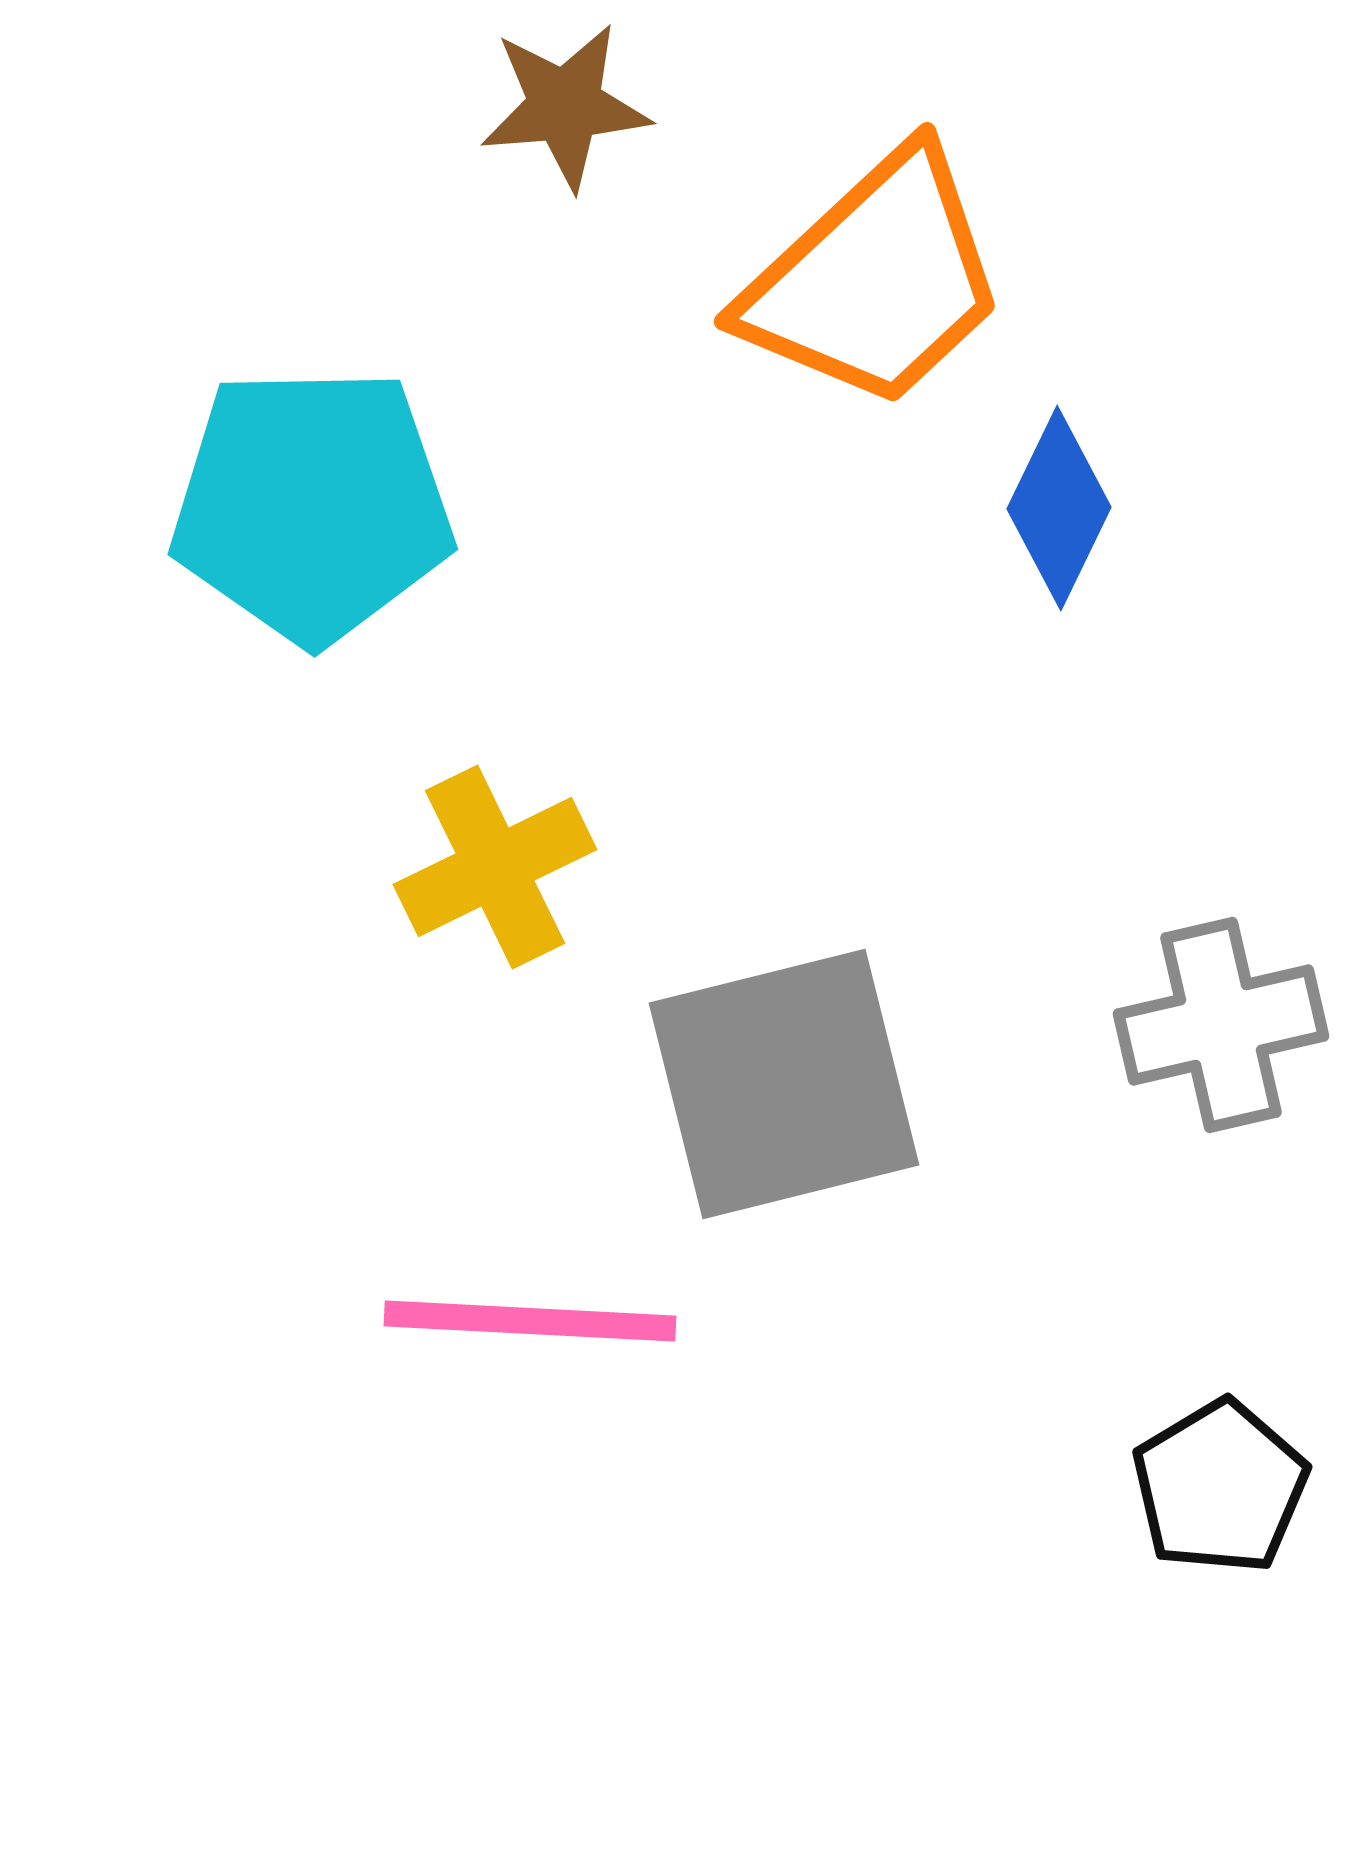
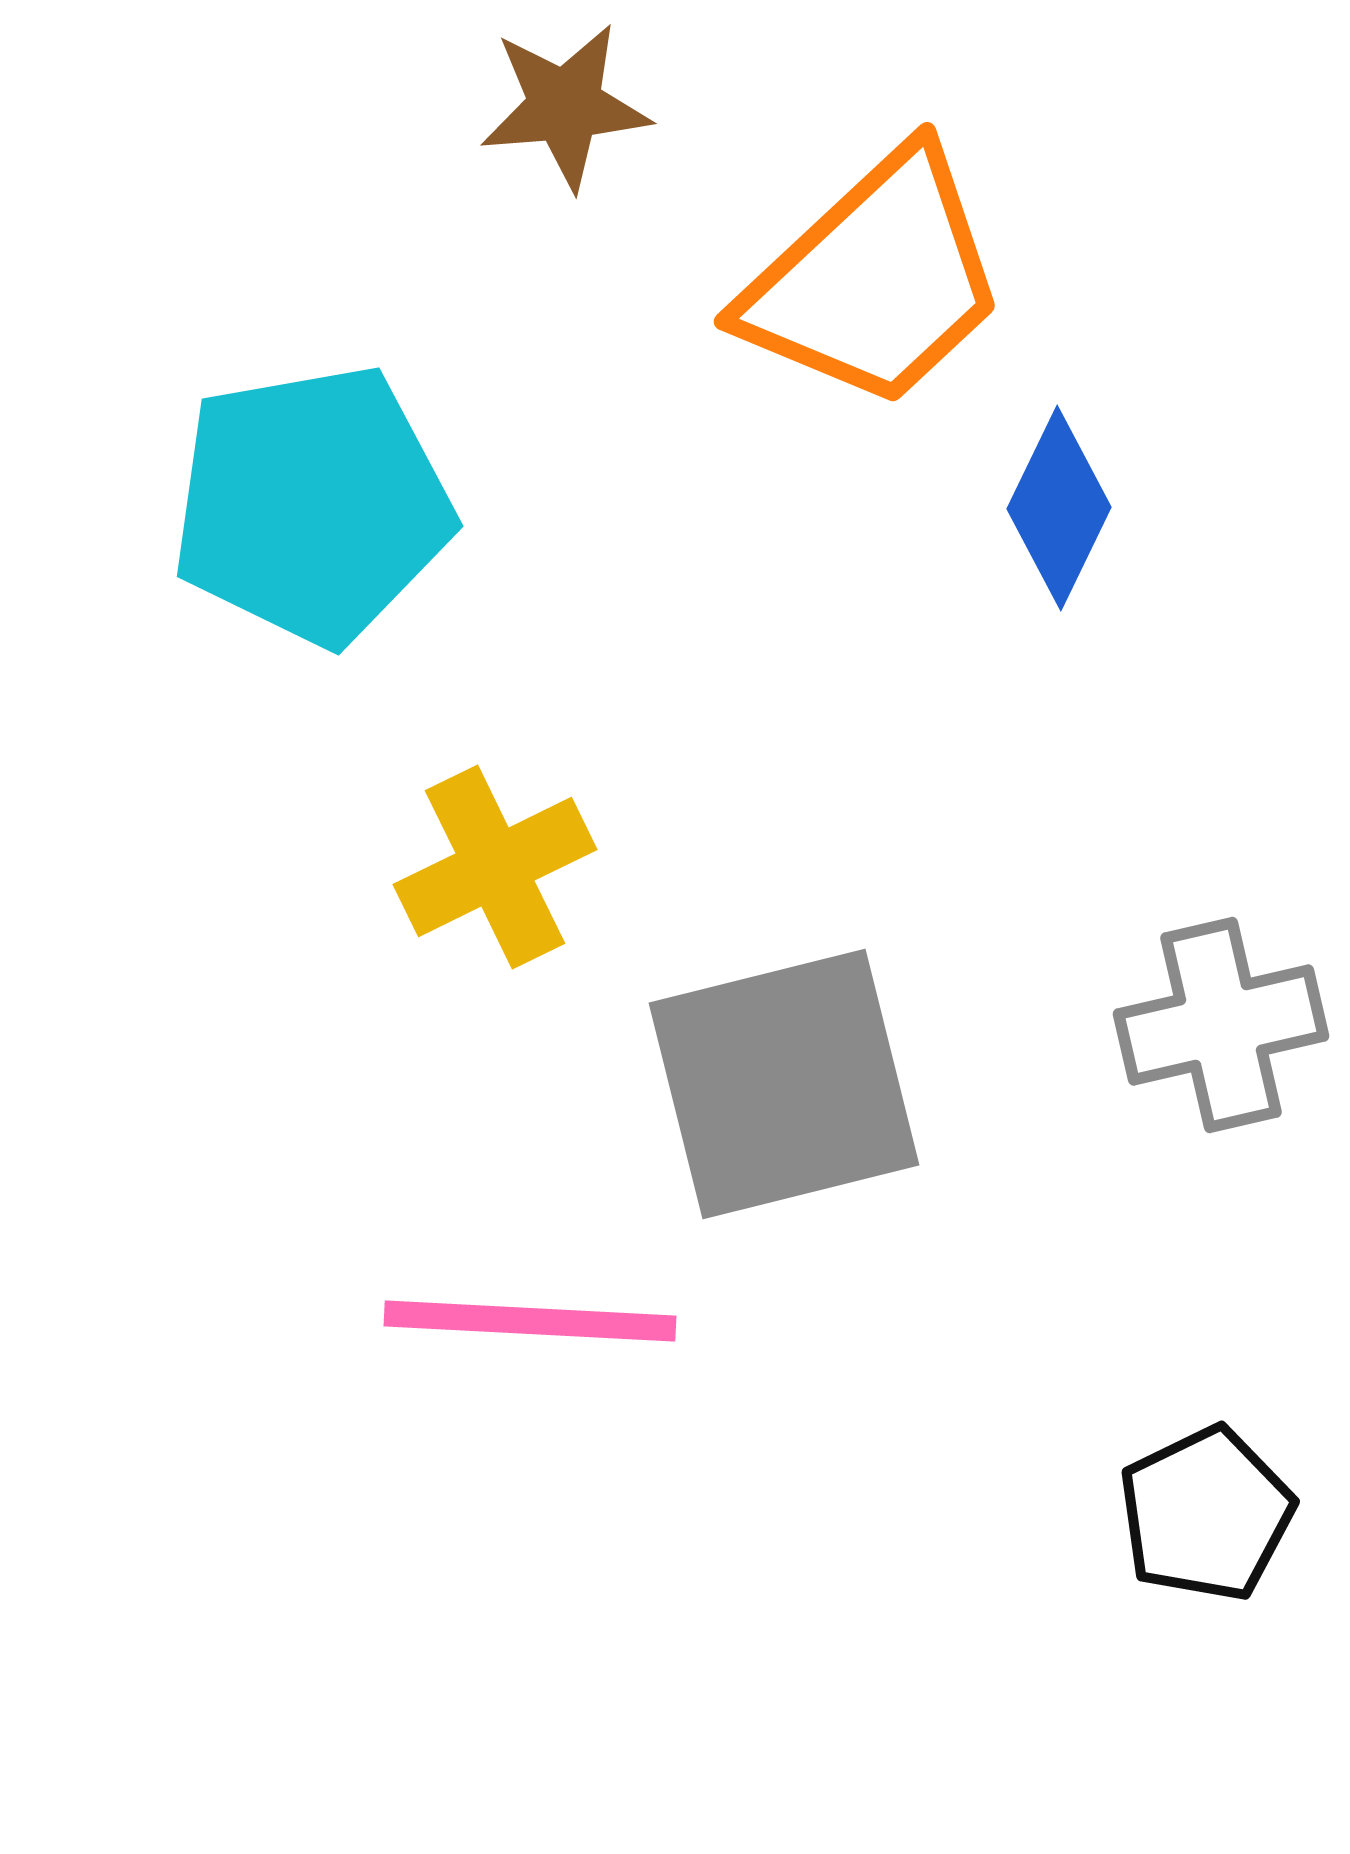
cyan pentagon: rotated 9 degrees counterclockwise
black pentagon: moved 14 px left, 27 px down; rotated 5 degrees clockwise
